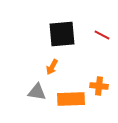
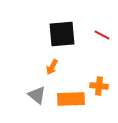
gray triangle: moved 3 px down; rotated 30 degrees clockwise
